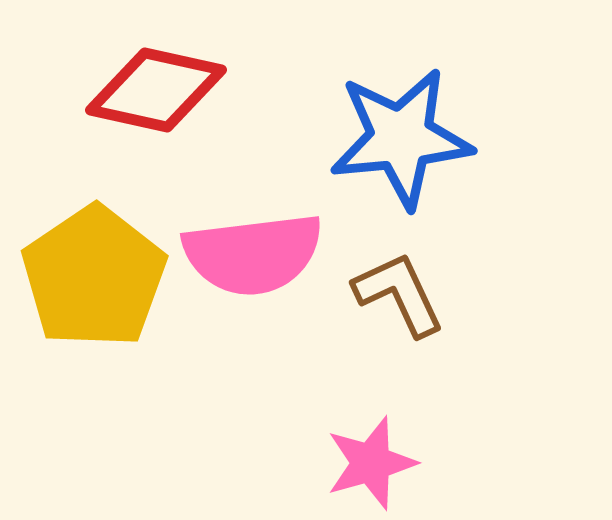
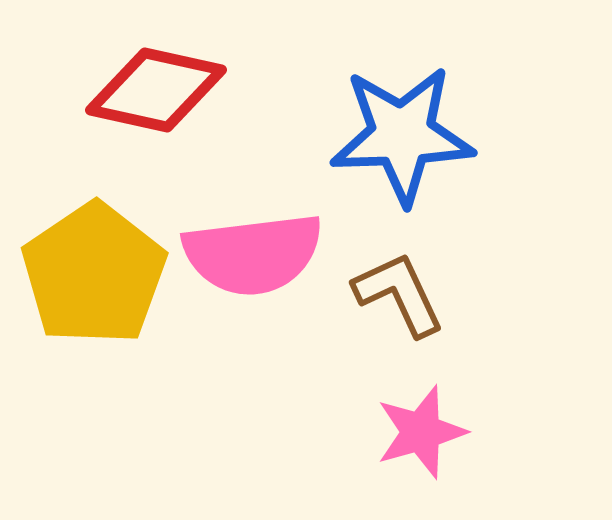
blue star: moved 1 px right, 3 px up; rotated 4 degrees clockwise
yellow pentagon: moved 3 px up
pink star: moved 50 px right, 31 px up
